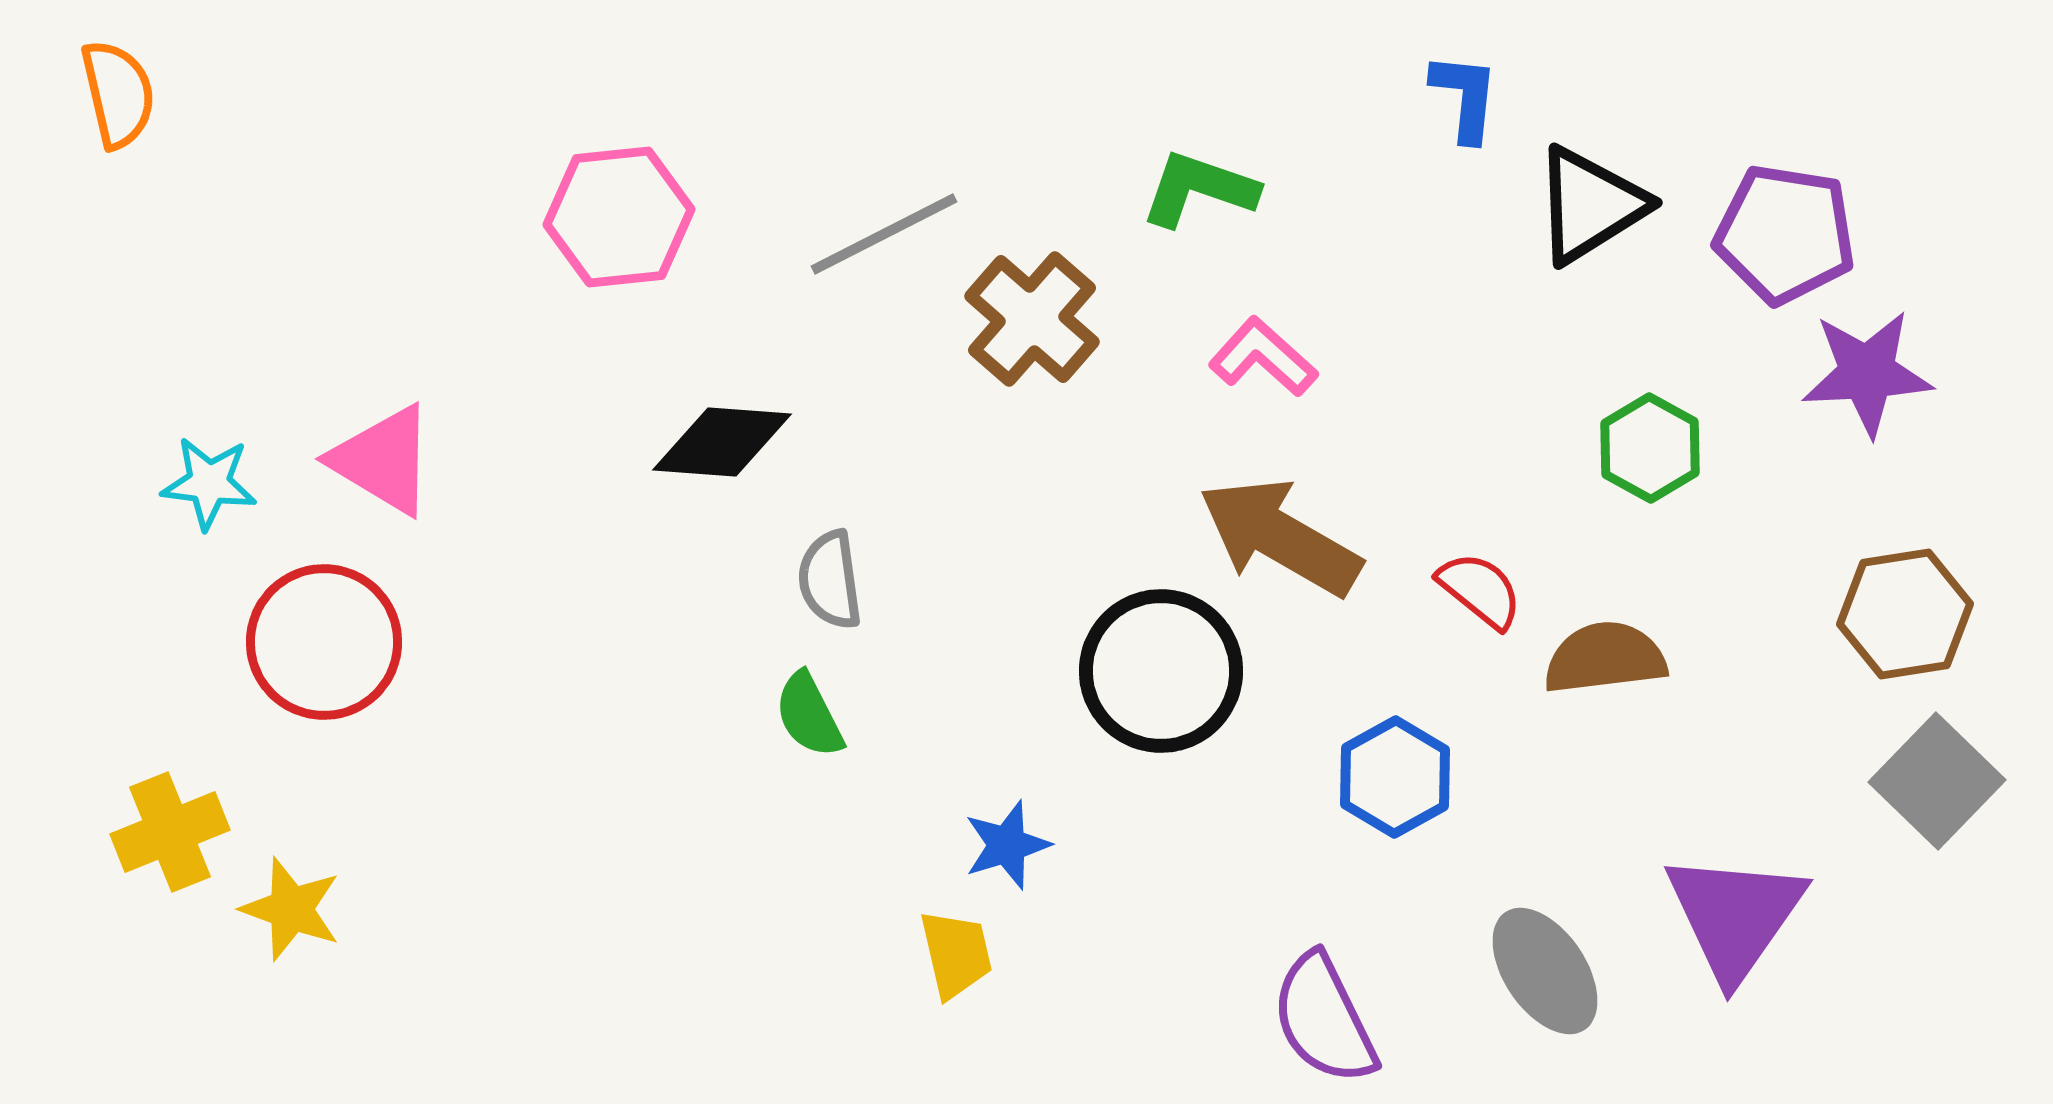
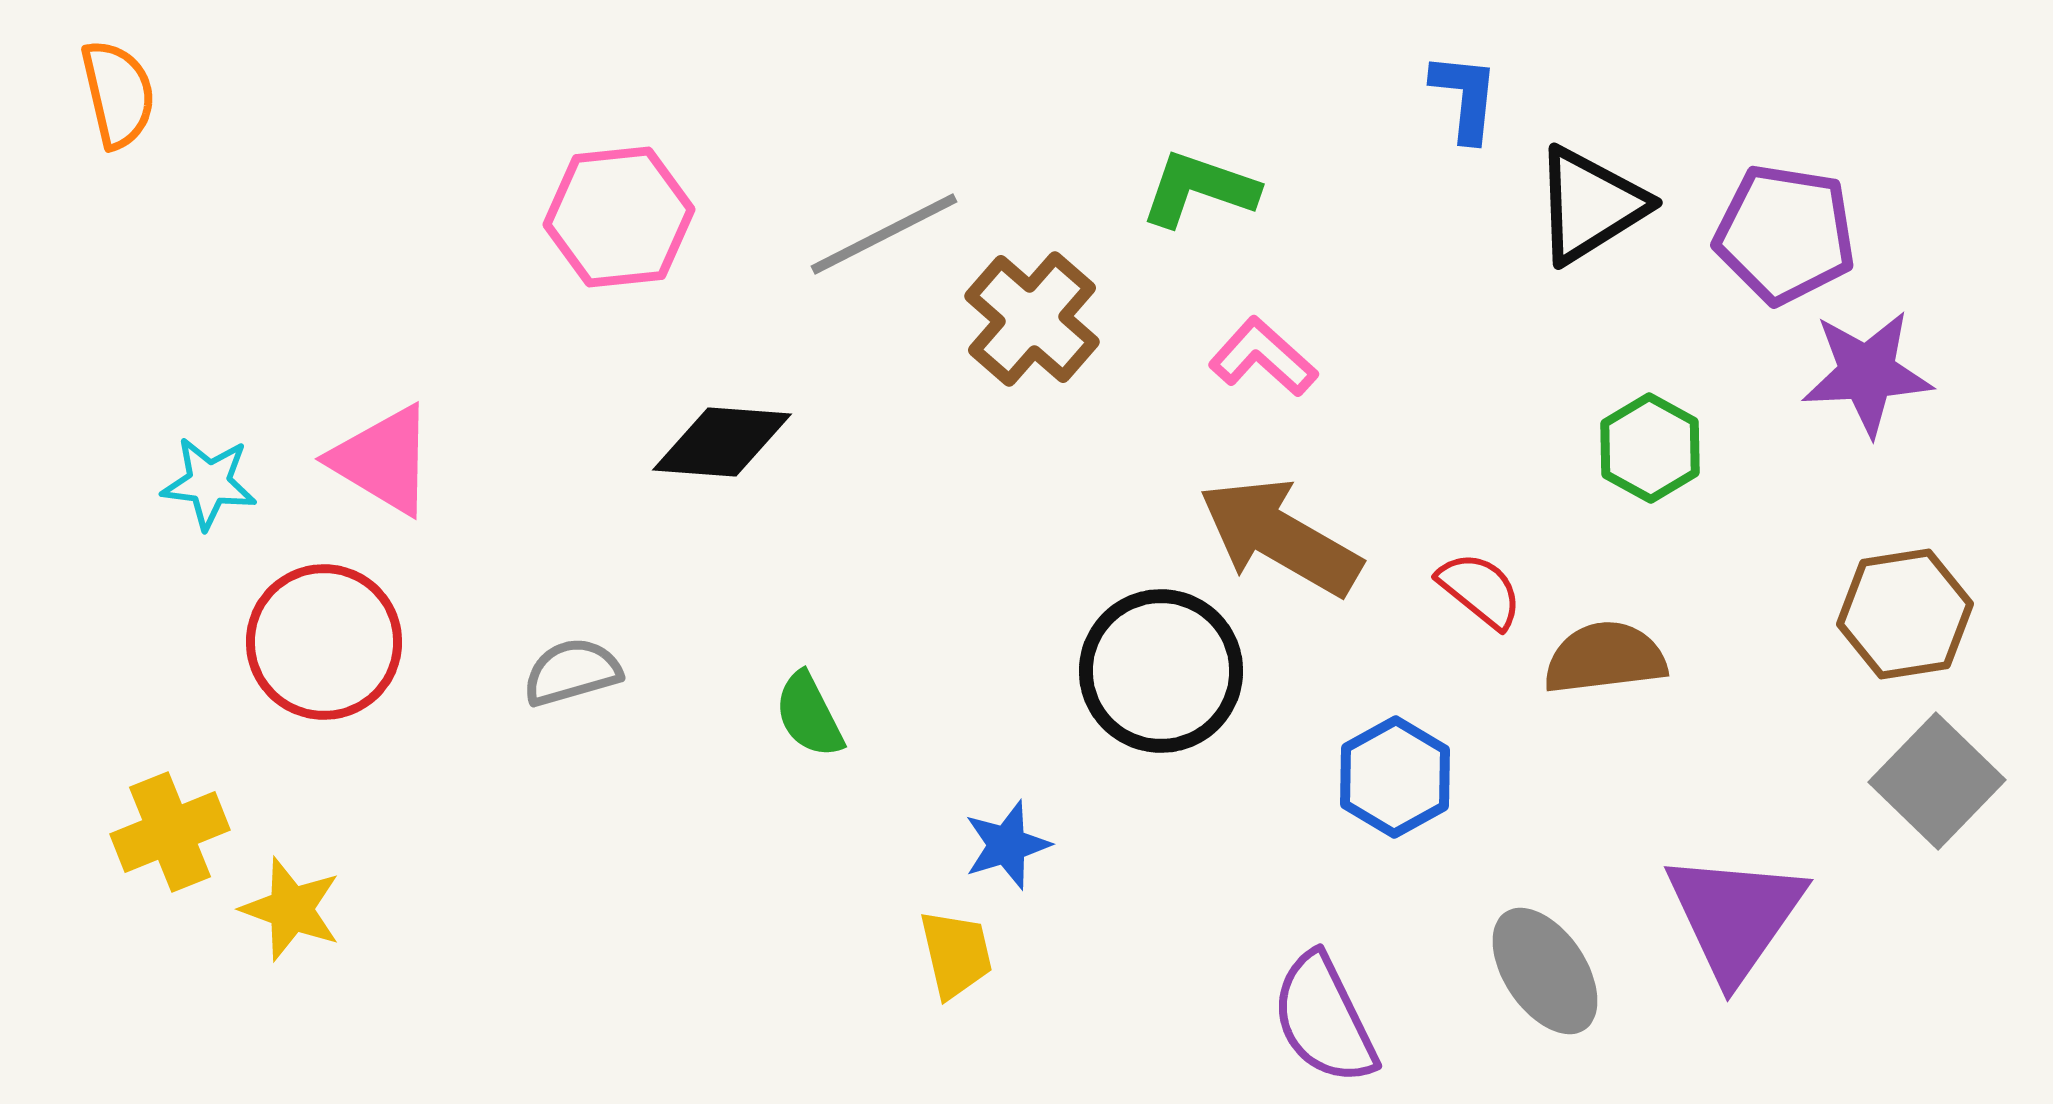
gray semicircle: moved 258 px left, 92 px down; rotated 82 degrees clockwise
